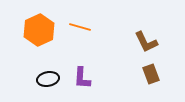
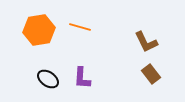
orange hexagon: rotated 16 degrees clockwise
brown rectangle: rotated 18 degrees counterclockwise
black ellipse: rotated 45 degrees clockwise
